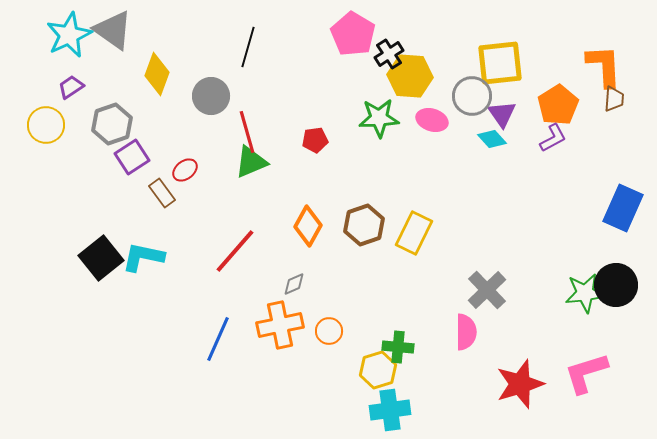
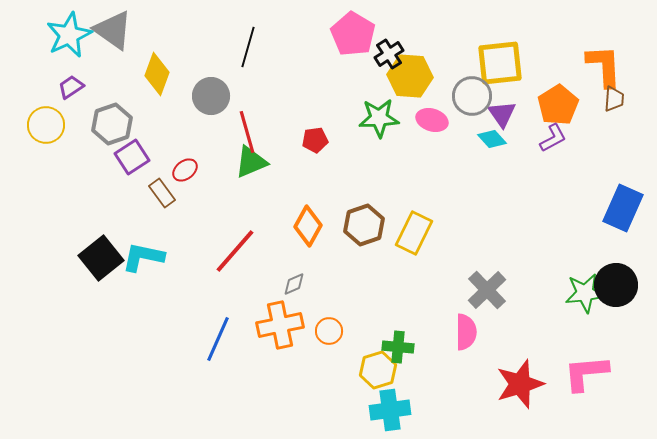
pink L-shape at (586, 373): rotated 12 degrees clockwise
